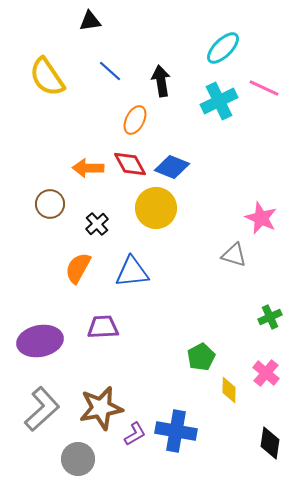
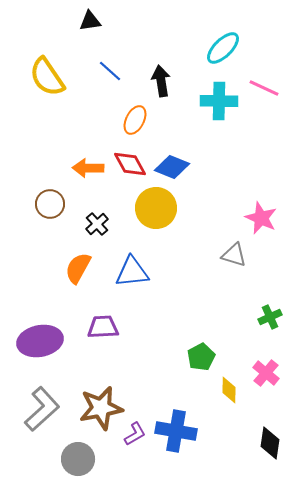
cyan cross: rotated 27 degrees clockwise
